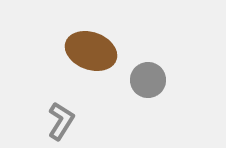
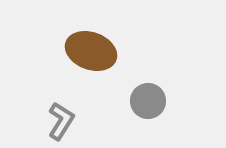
gray circle: moved 21 px down
